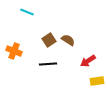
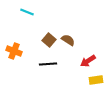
brown square: rotated 16 degrees counterclockwise
yellow rectangle: moved 1 px left, 1 px up
